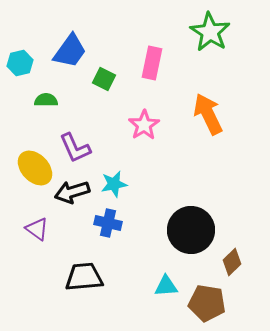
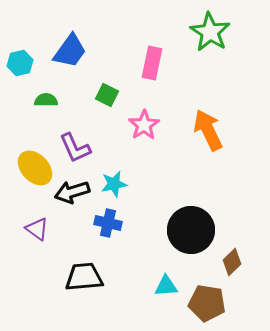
green square: moved 3 px right, 16 px down
orange arrow: moved 16 px down
